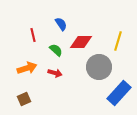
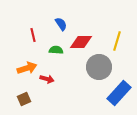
yellow line: moved 1 px left
green semicircle: rotated 40 degrees counterclockwise
red arrow: moved 8 px left, 6 px down
